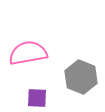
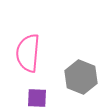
pink semicircle: rotated 75 degrees counterclockwise
